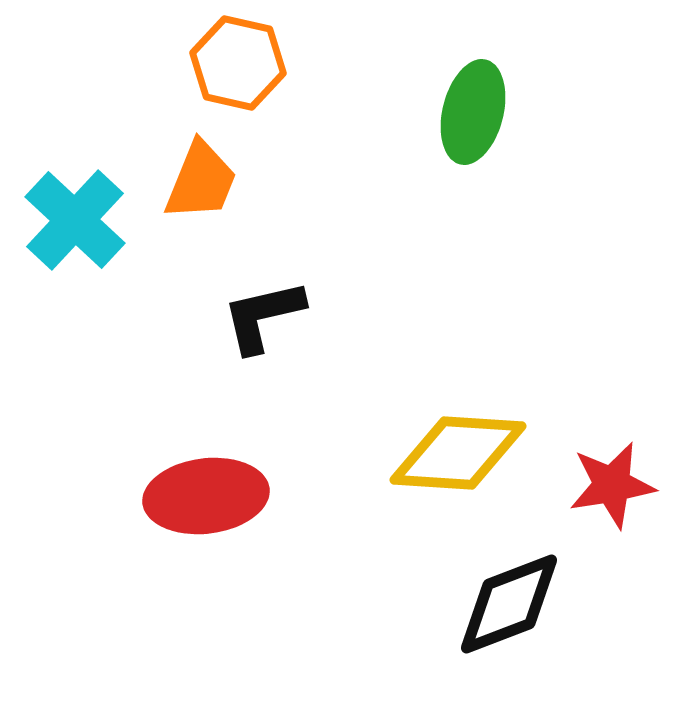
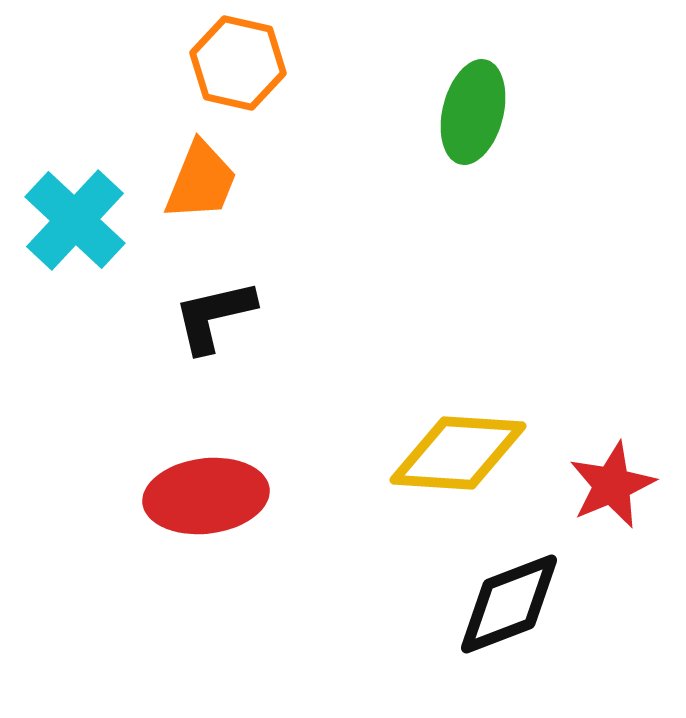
black L-shape: moved 49 px left
red star: rotated 14 degrees counterclockwise
